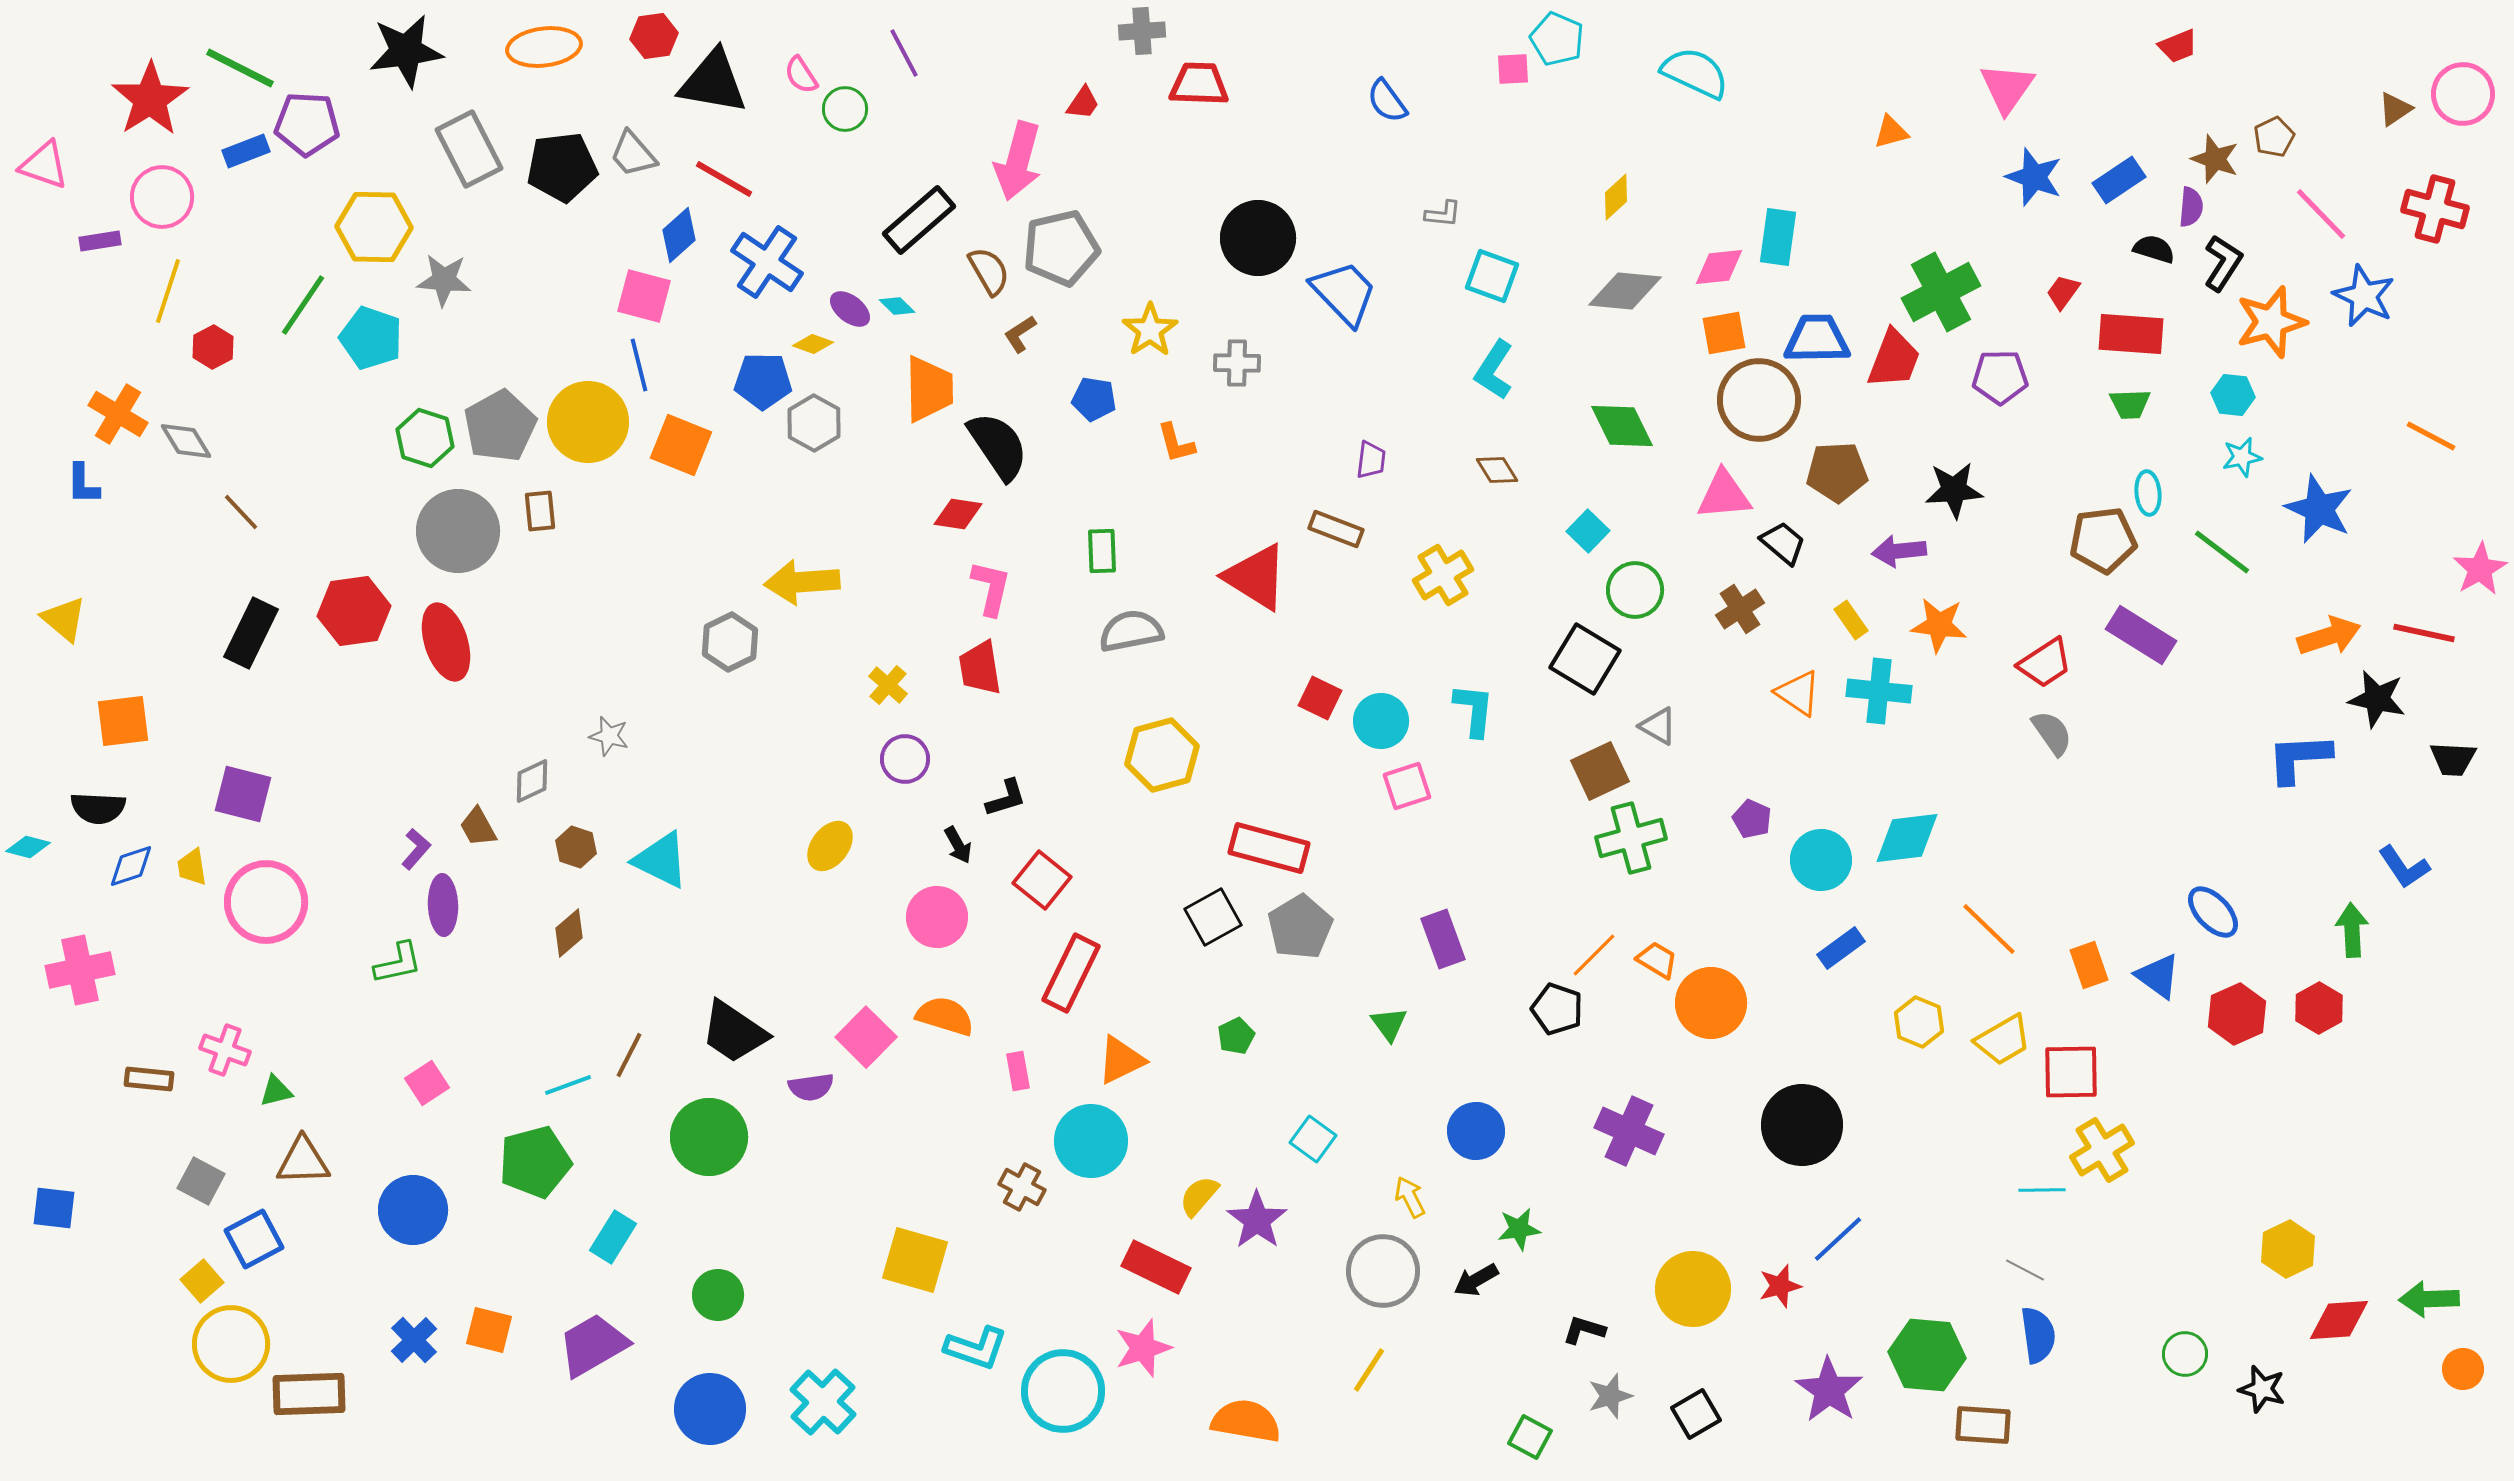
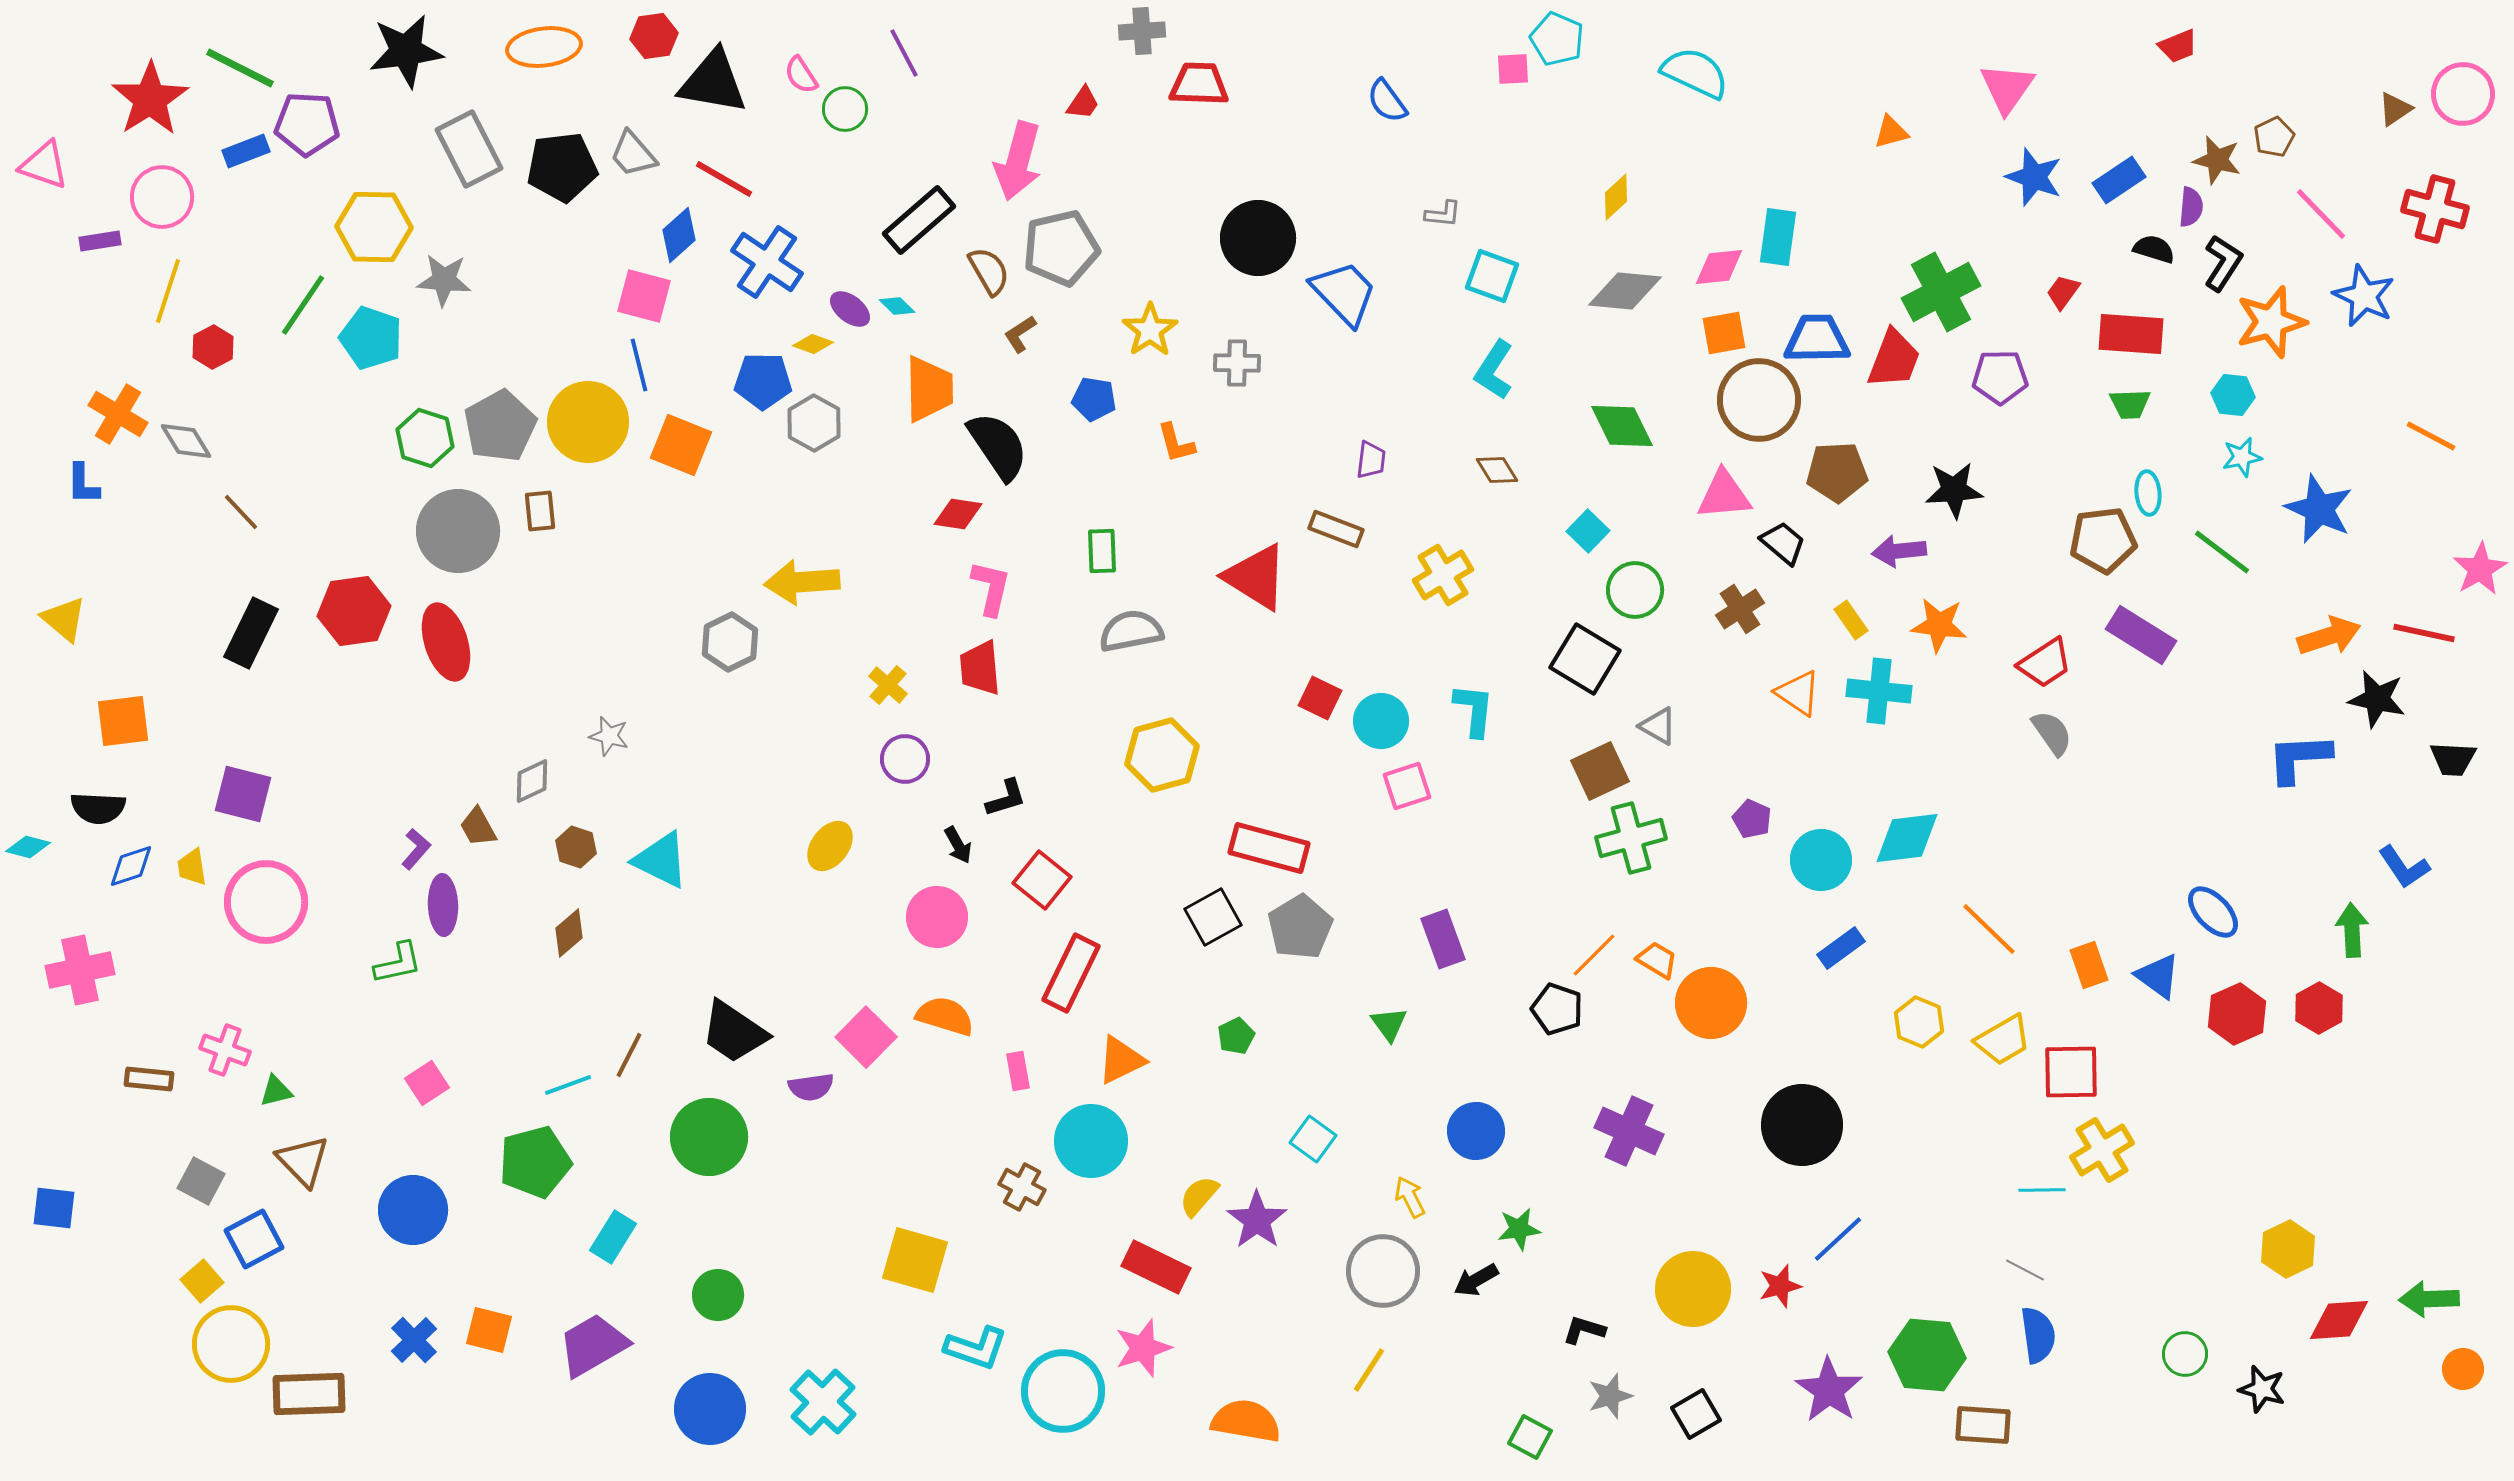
brown star at (2215, 159): moved 2 px right, 1 px down; rotated 6 degrees counterclockwise
red trapezoid at (980, 668): rotated 4 degrees clockwise
brown triangle at (303, 1161): rotated 48 degrees clockwise
